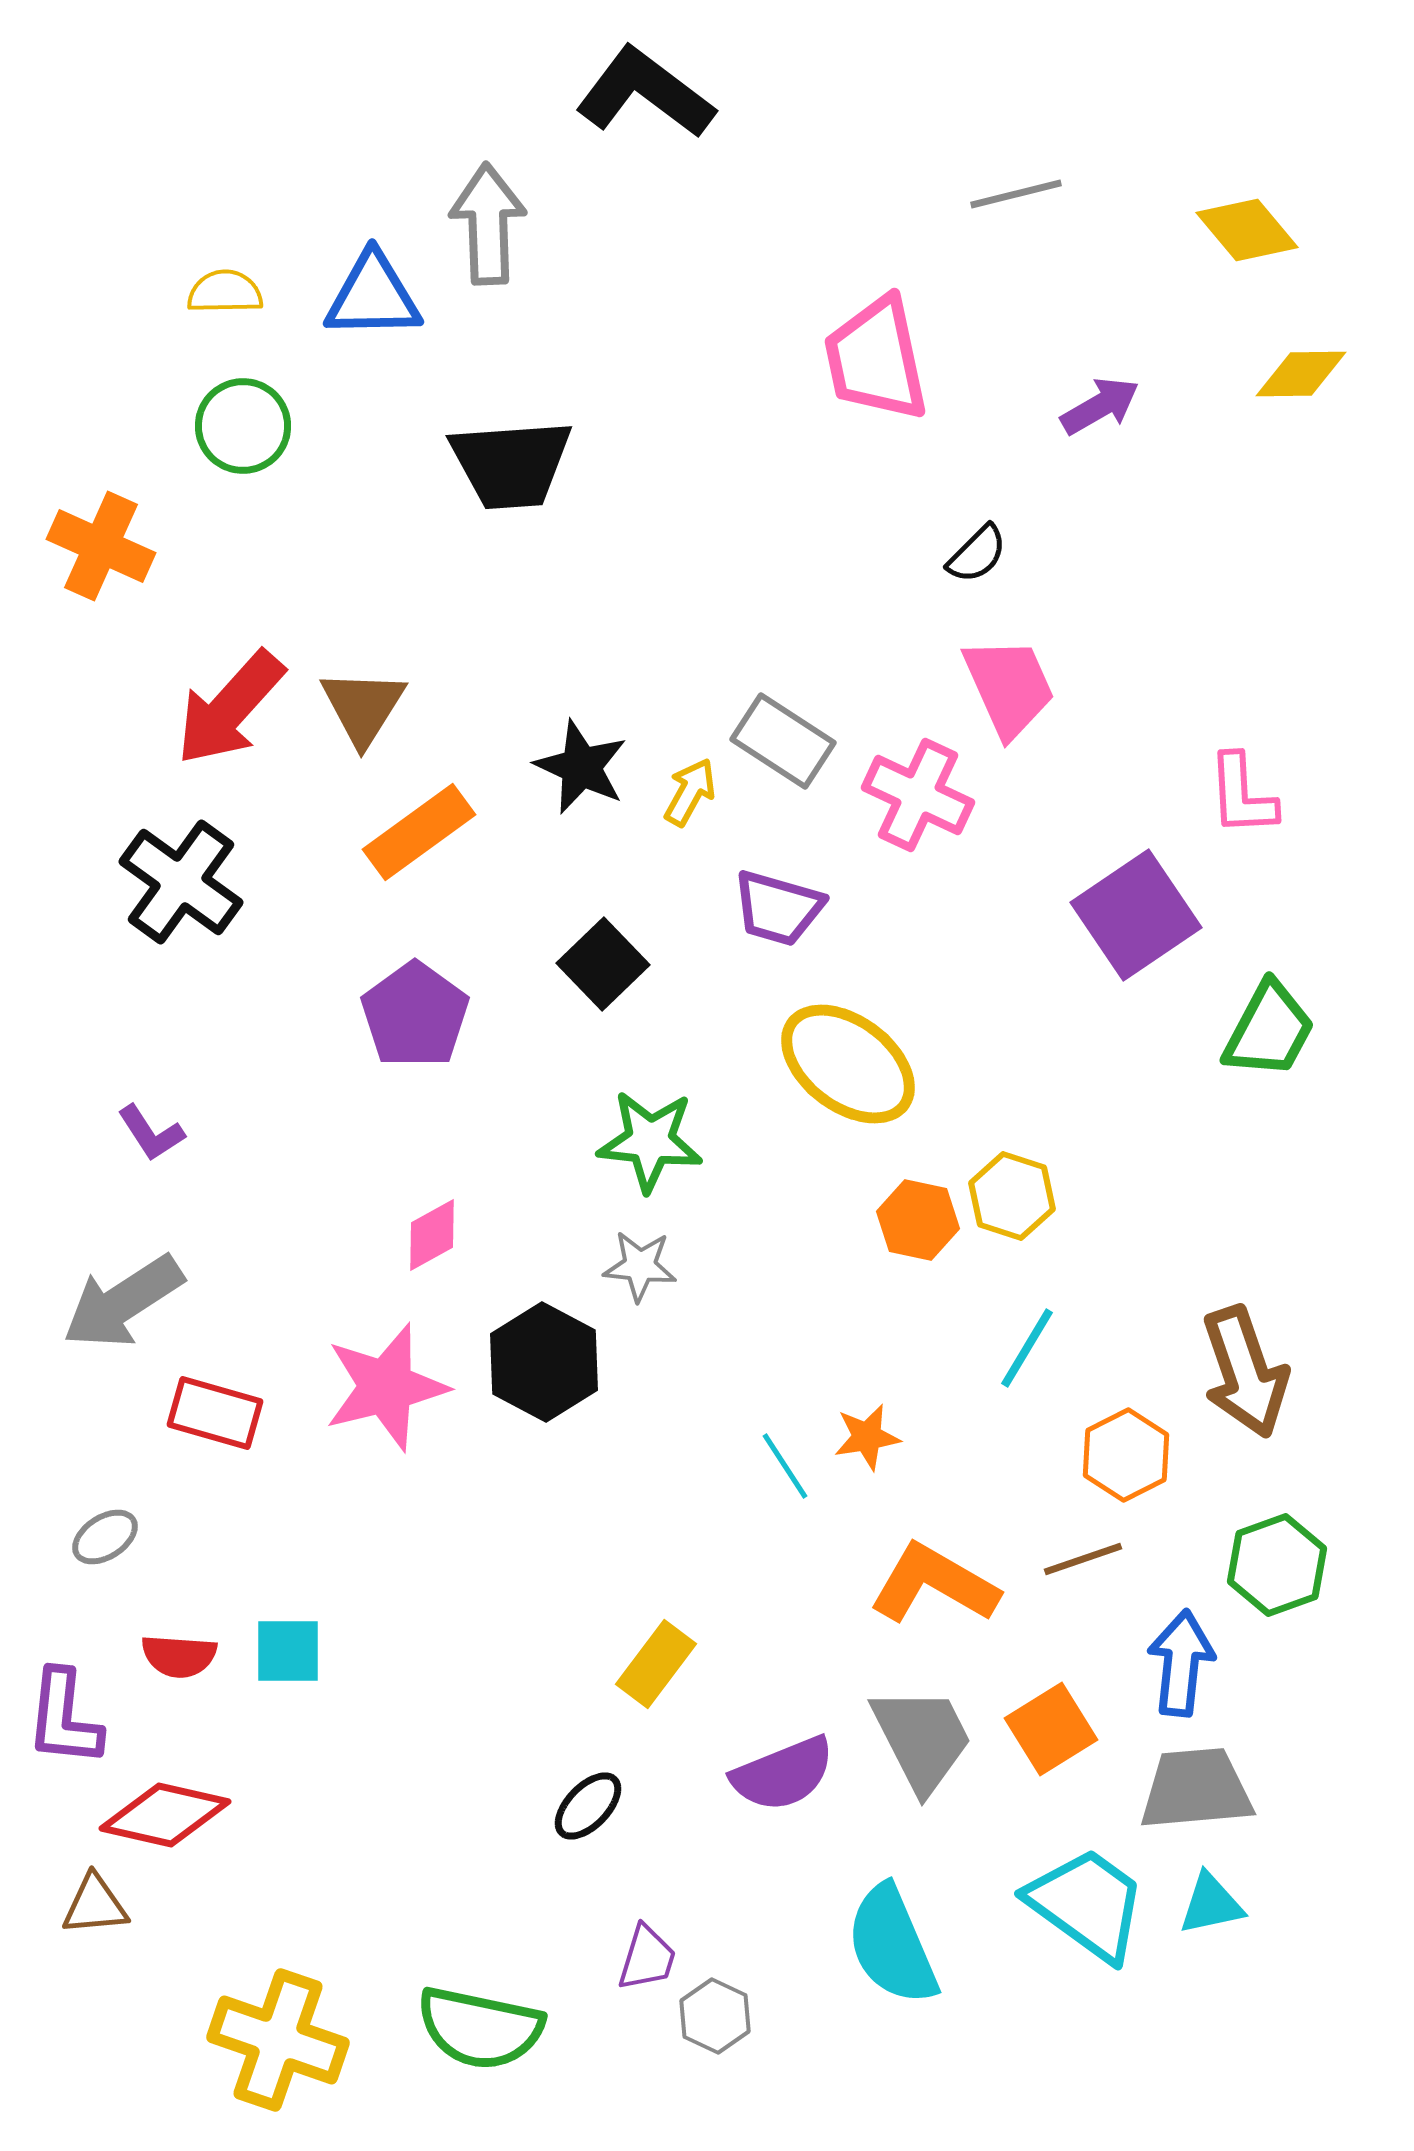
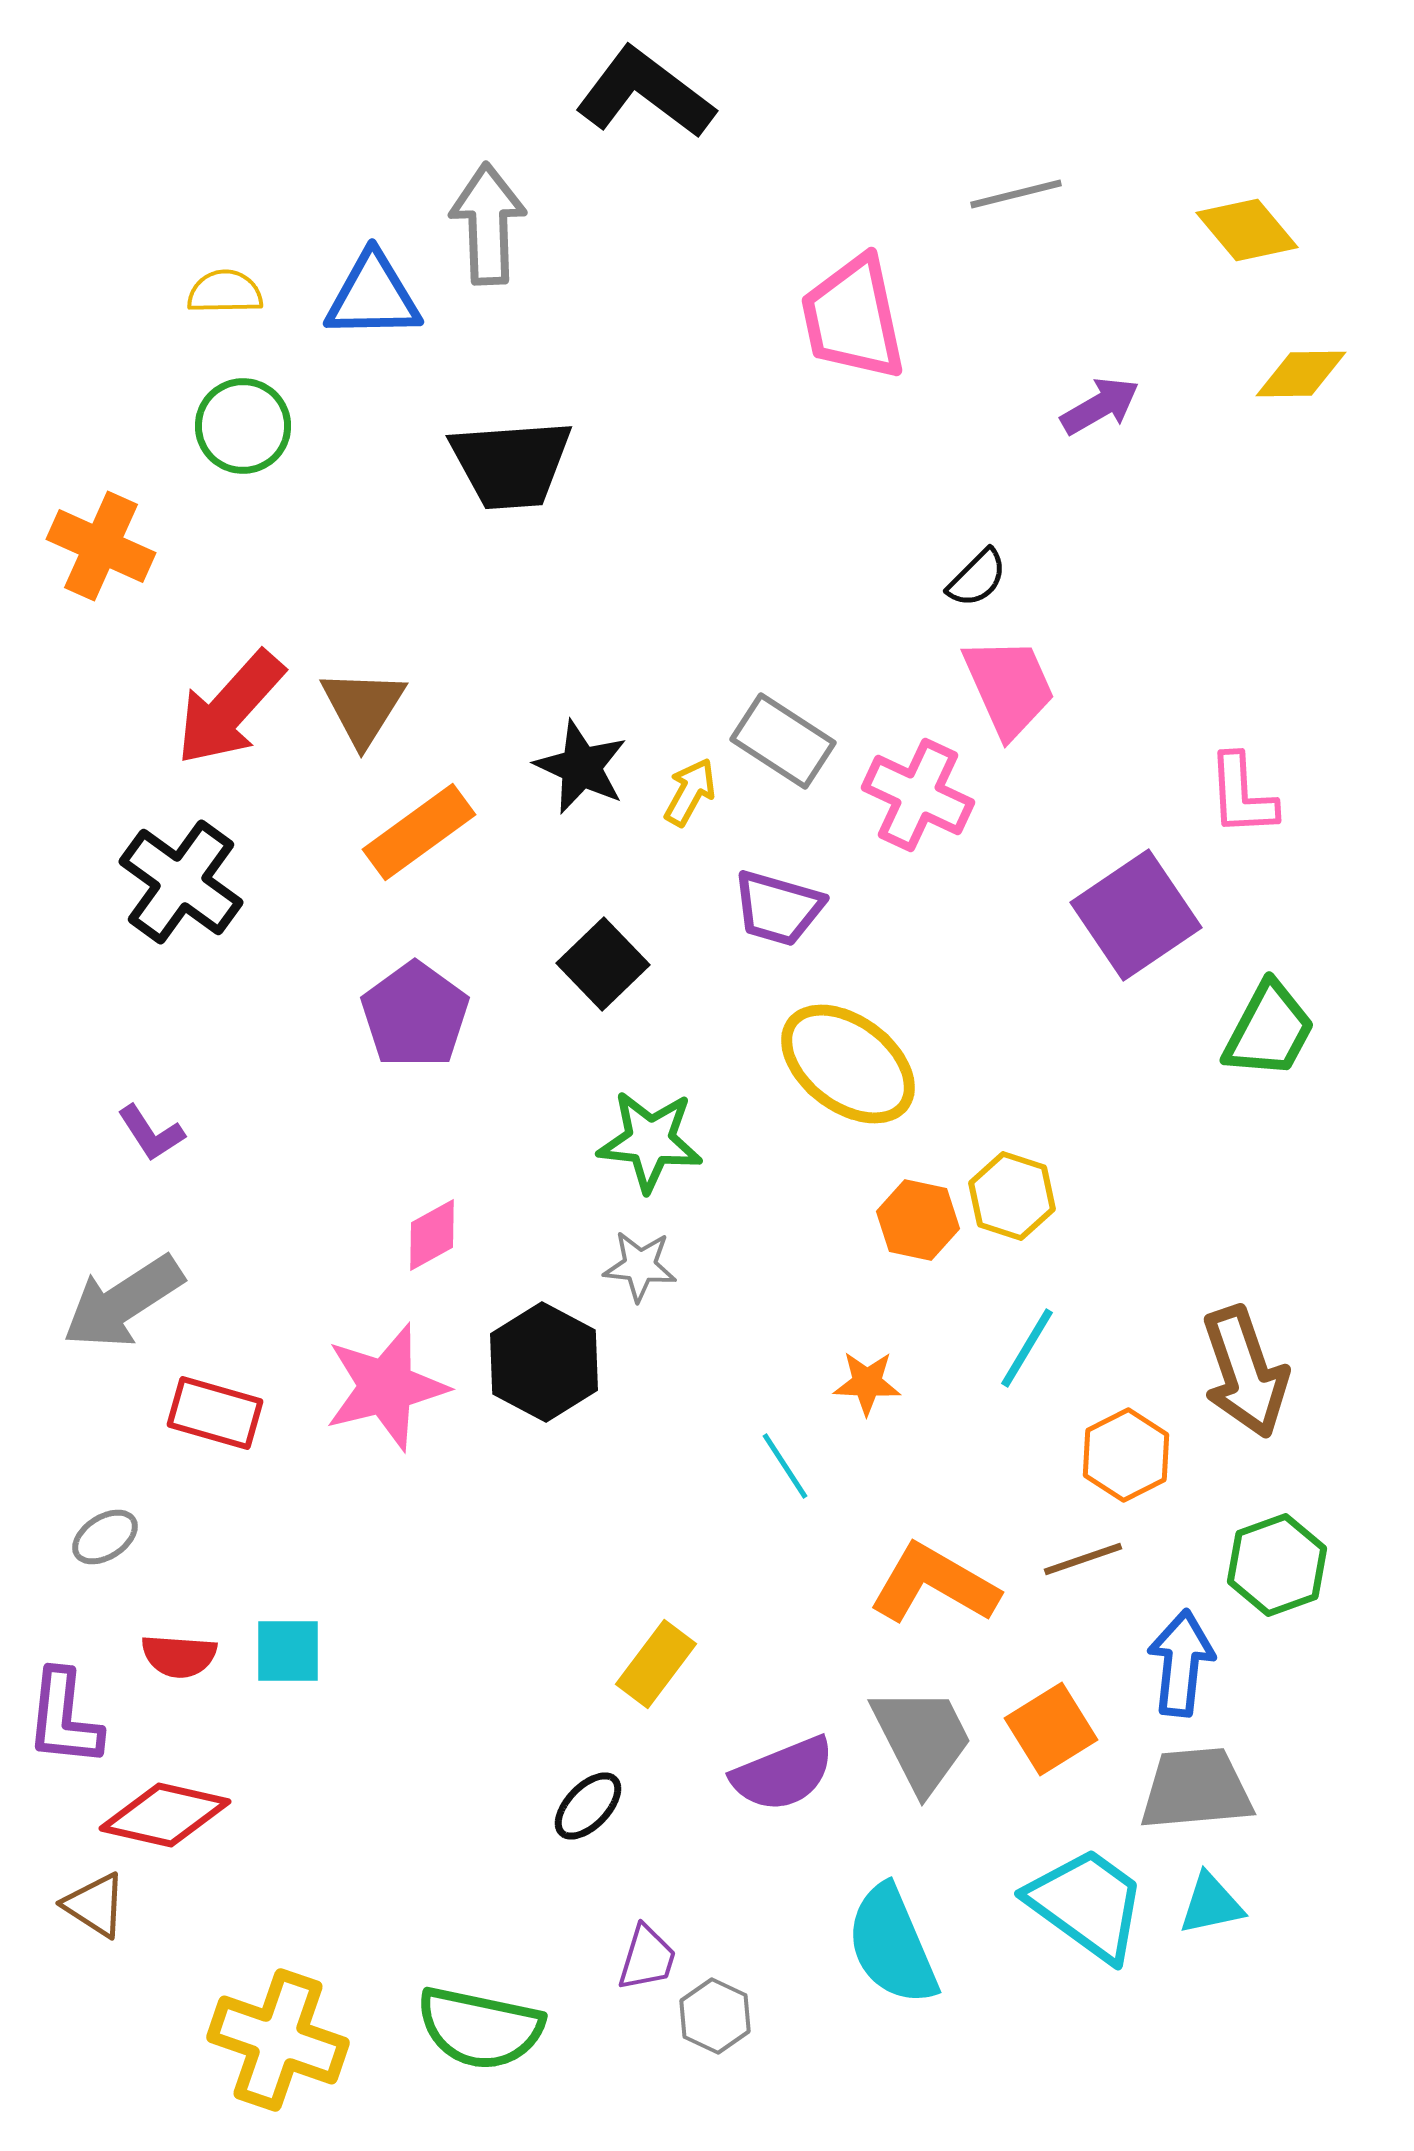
pink trapezoid at (876, 359): moved 23 px left, 41 px up
black semicircle at (977, 554): moved 24 px down
orange star at (867, 1437): moved 54 px up; rotated 12 degrees clockwise
brown triangle at (95, 1905): rotated 38 degrees clockwise
